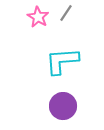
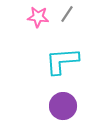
gray line: moved 1 px right, 1 px down
pink star: rotated 25 degrees counterclockwise
